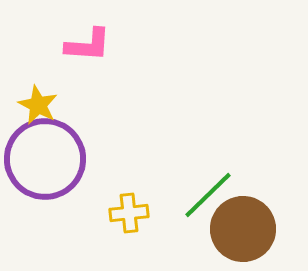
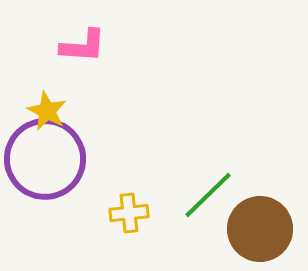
pink L-shape: moved 5 px left, 1 px down
yellow star: moved 9 px right, 6 px down
brown circle: moved 17 px right
